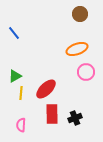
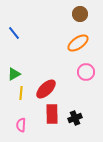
orange ellipse: moved 1 px right, 6 px up; rotated 15 degrees counterclockwise
green triangle: moved 1 px left, 2 px up
